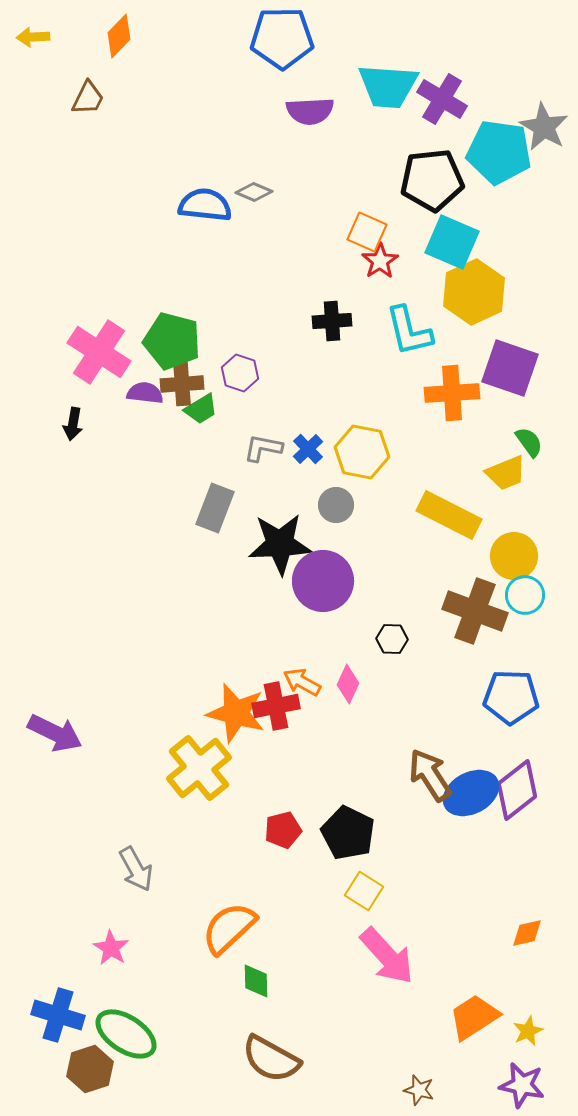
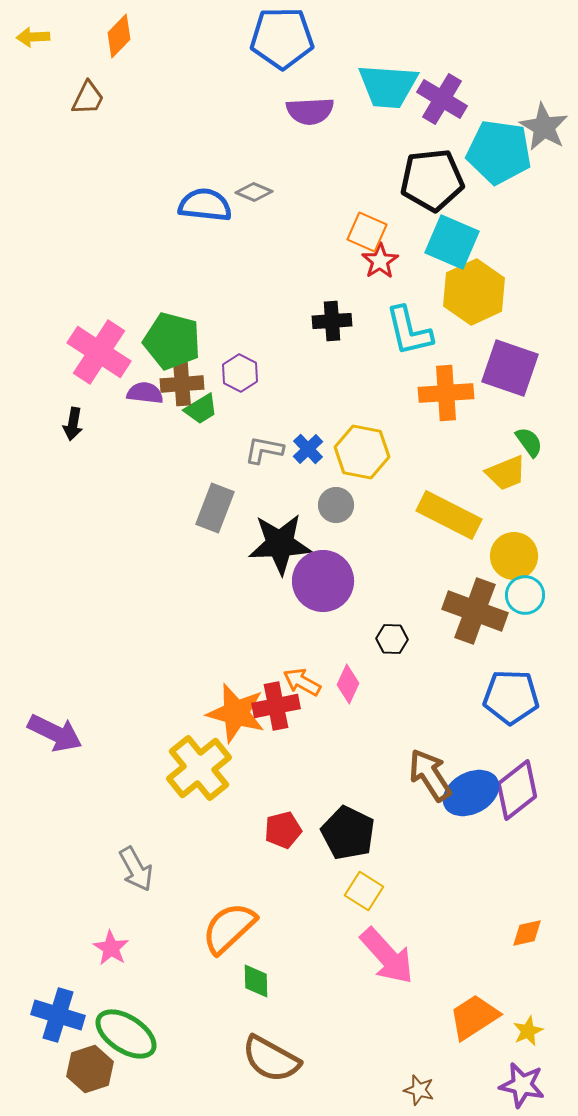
purple hexagon at (240, 373): rotated 9 degrees clockwise
orange cross at (452, 393): moved 6 px left
gray L-shape at (263, 448): moved 1 px right, 2 px down
